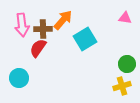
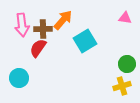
cyan square: moved 2 px down
